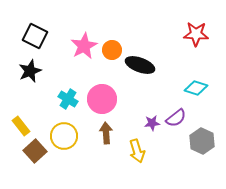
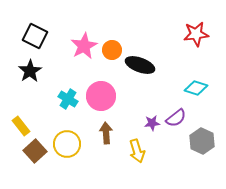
red star: rotated 10 degrees counterclockwise
black star: rotated 10 degrees counterclockwise
pink circle: moved 1 px left, 3 px up
yellow circle: moved 3 px right, 8 px down
